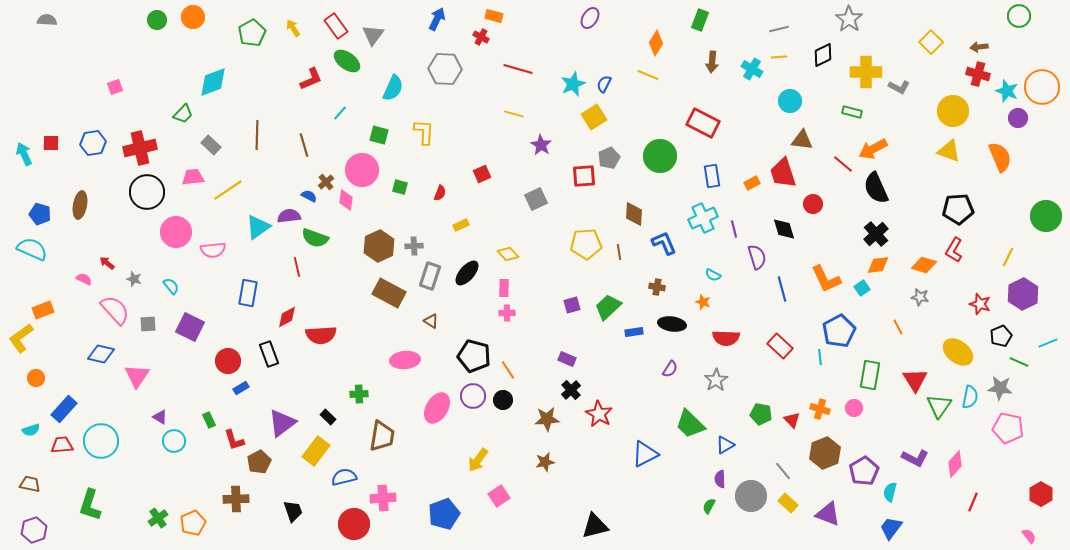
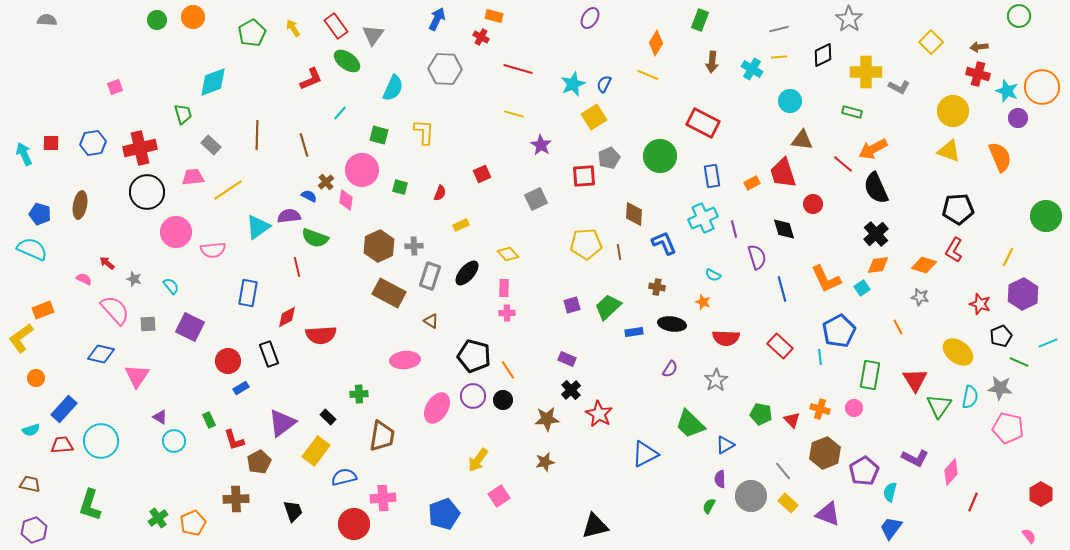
green trapezoid at (183, 114): rotated 60 degrees counterclockwise
pink diamond at (955, 464): moved 4 px left, 8 px down
